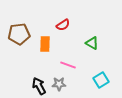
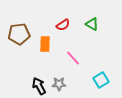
green triangle: moved 19 px up
pink line: moved 5 px right, 7 px up; rotated 28 degrees clockwise
